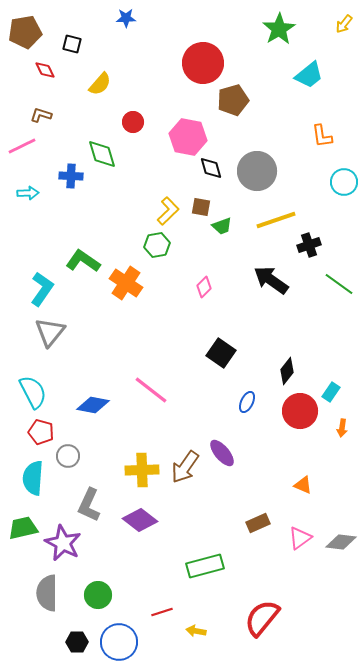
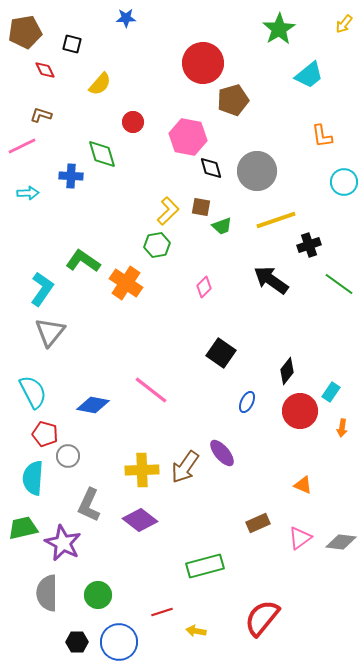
red pentagon at (41, 432): moved 4 px right, 2 px down
